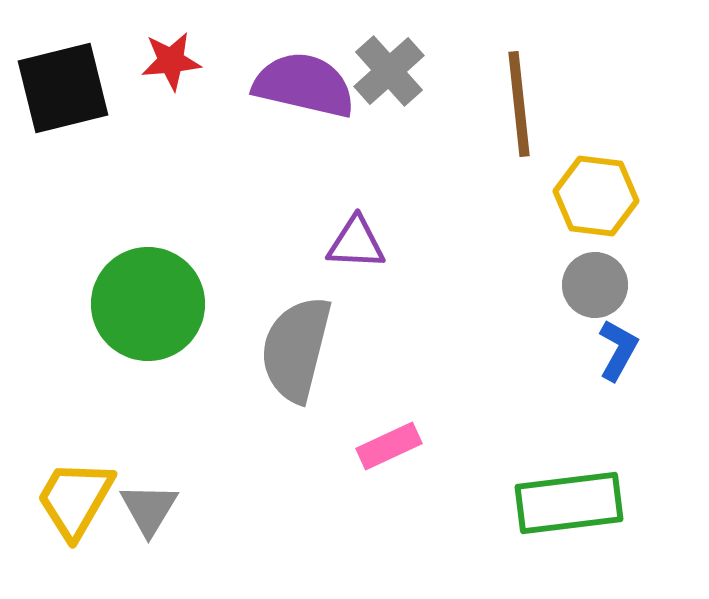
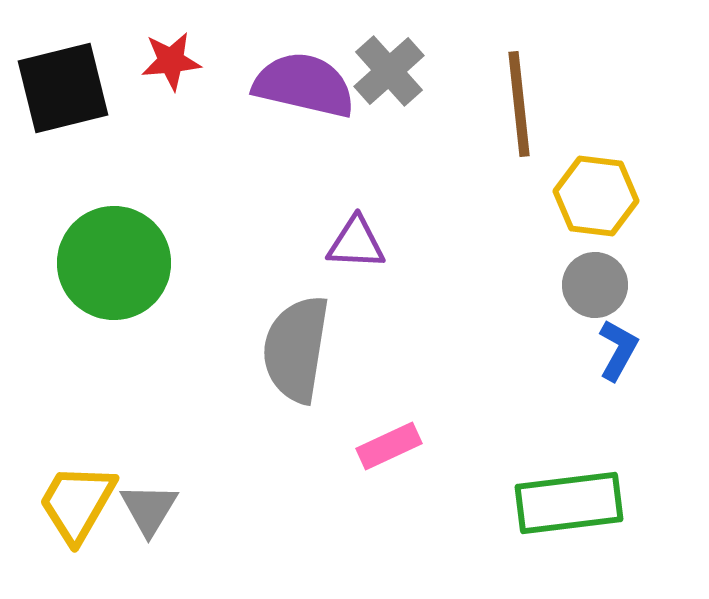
green circle: moved 34 px left, 41 px up
gray semicircle: rotated 5 degrees counterclockwise
yellow trapezoid: moved 2 px right, 4 px down
